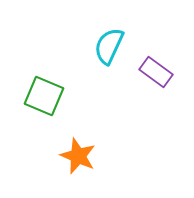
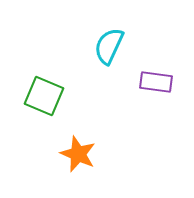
purple rectangle: moved 10 px down; rotated 28 degrees counterclockwise
orange star: moved 2 px up
